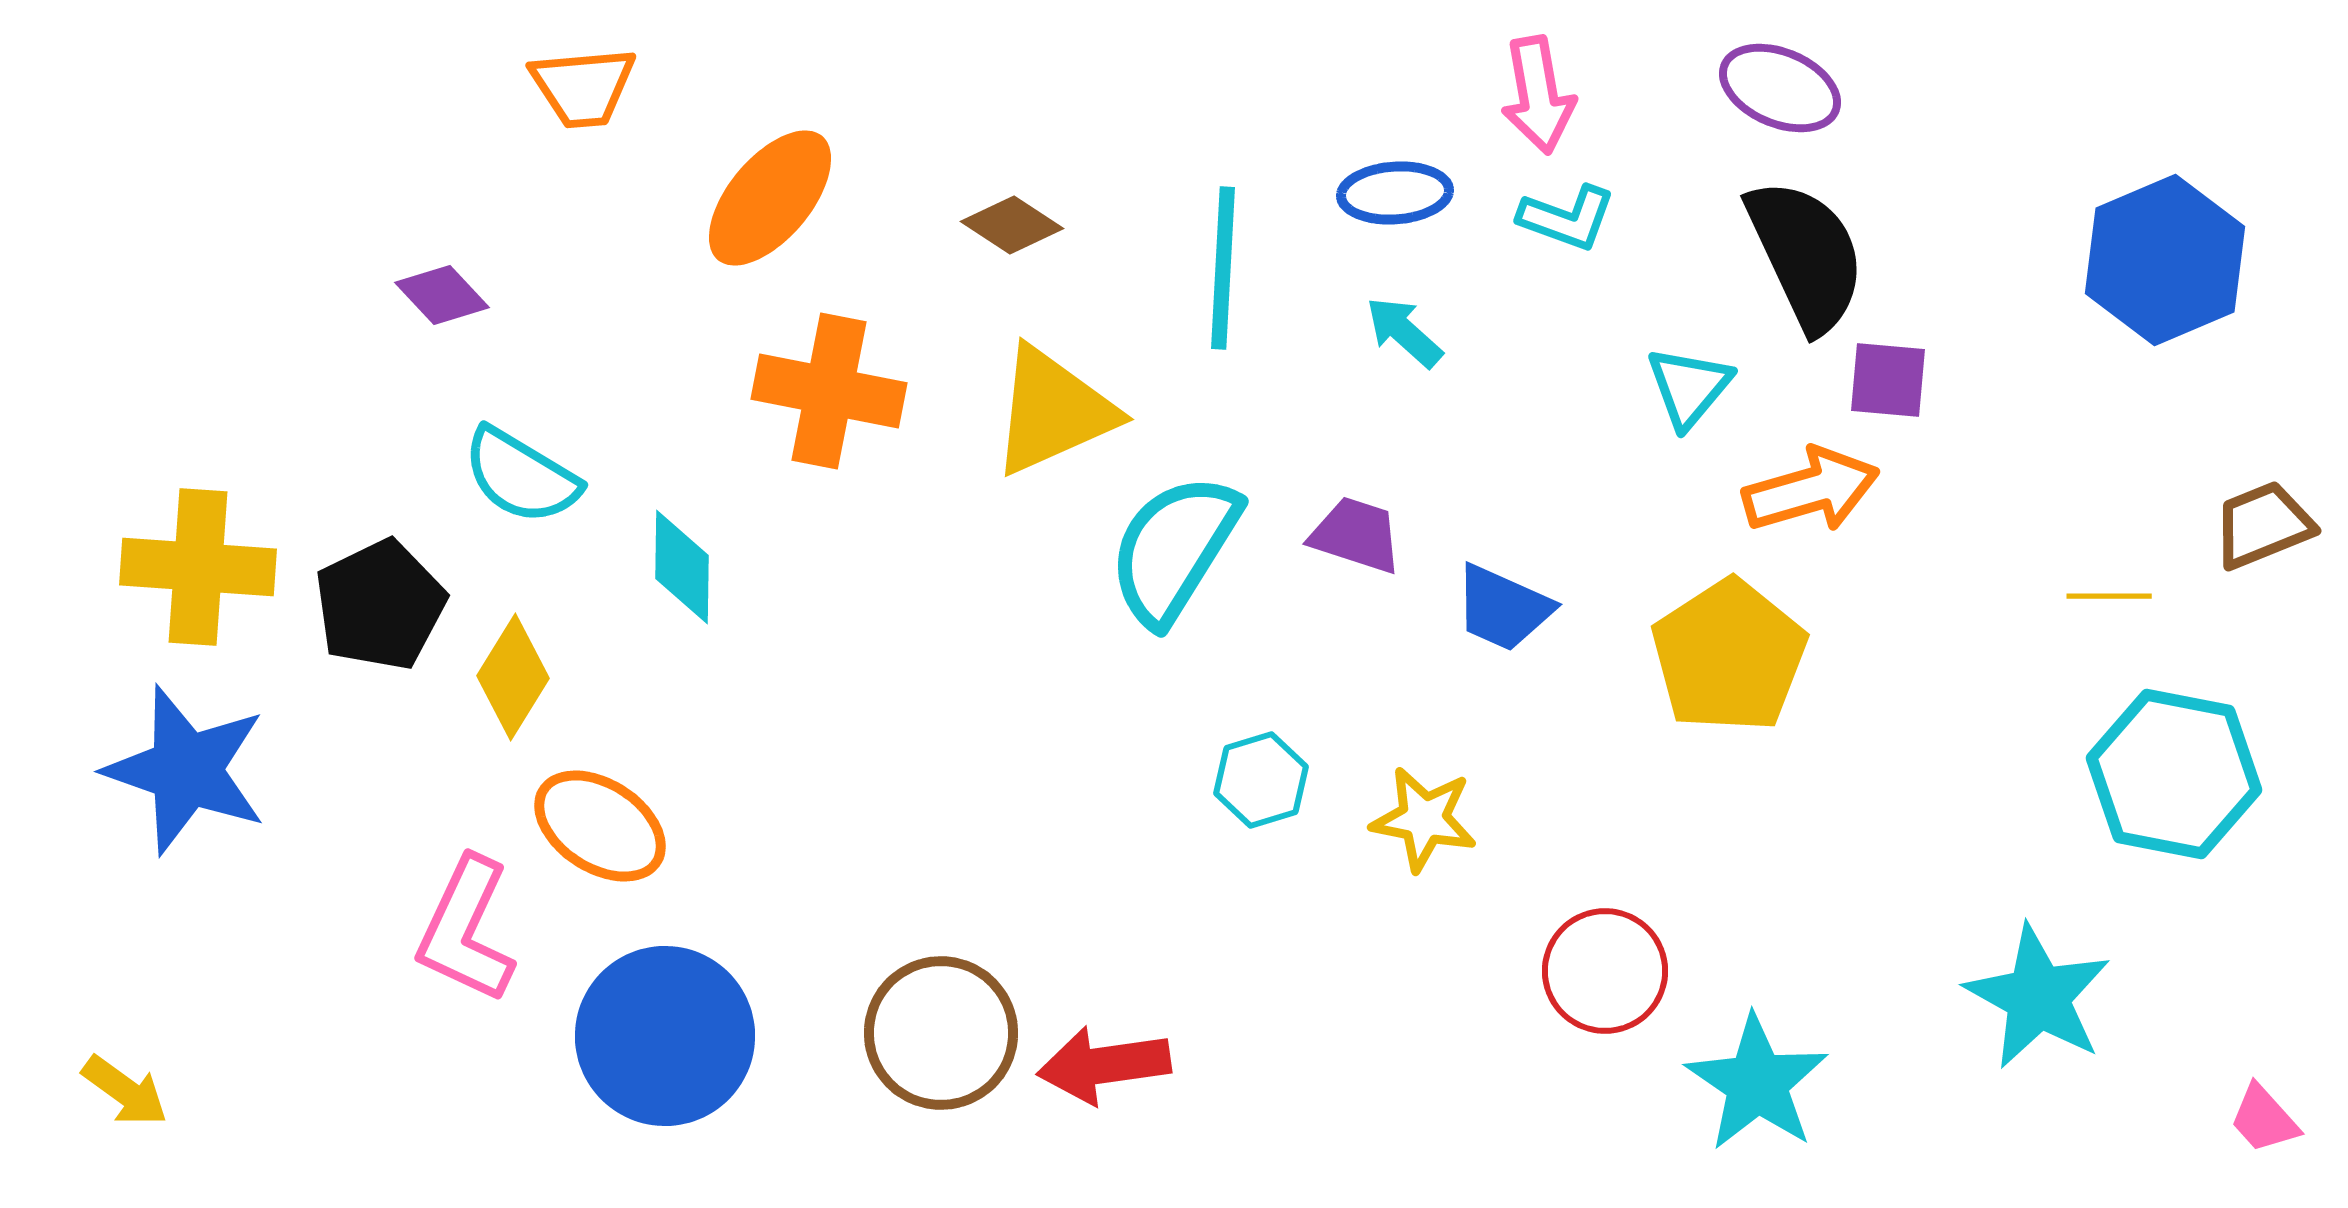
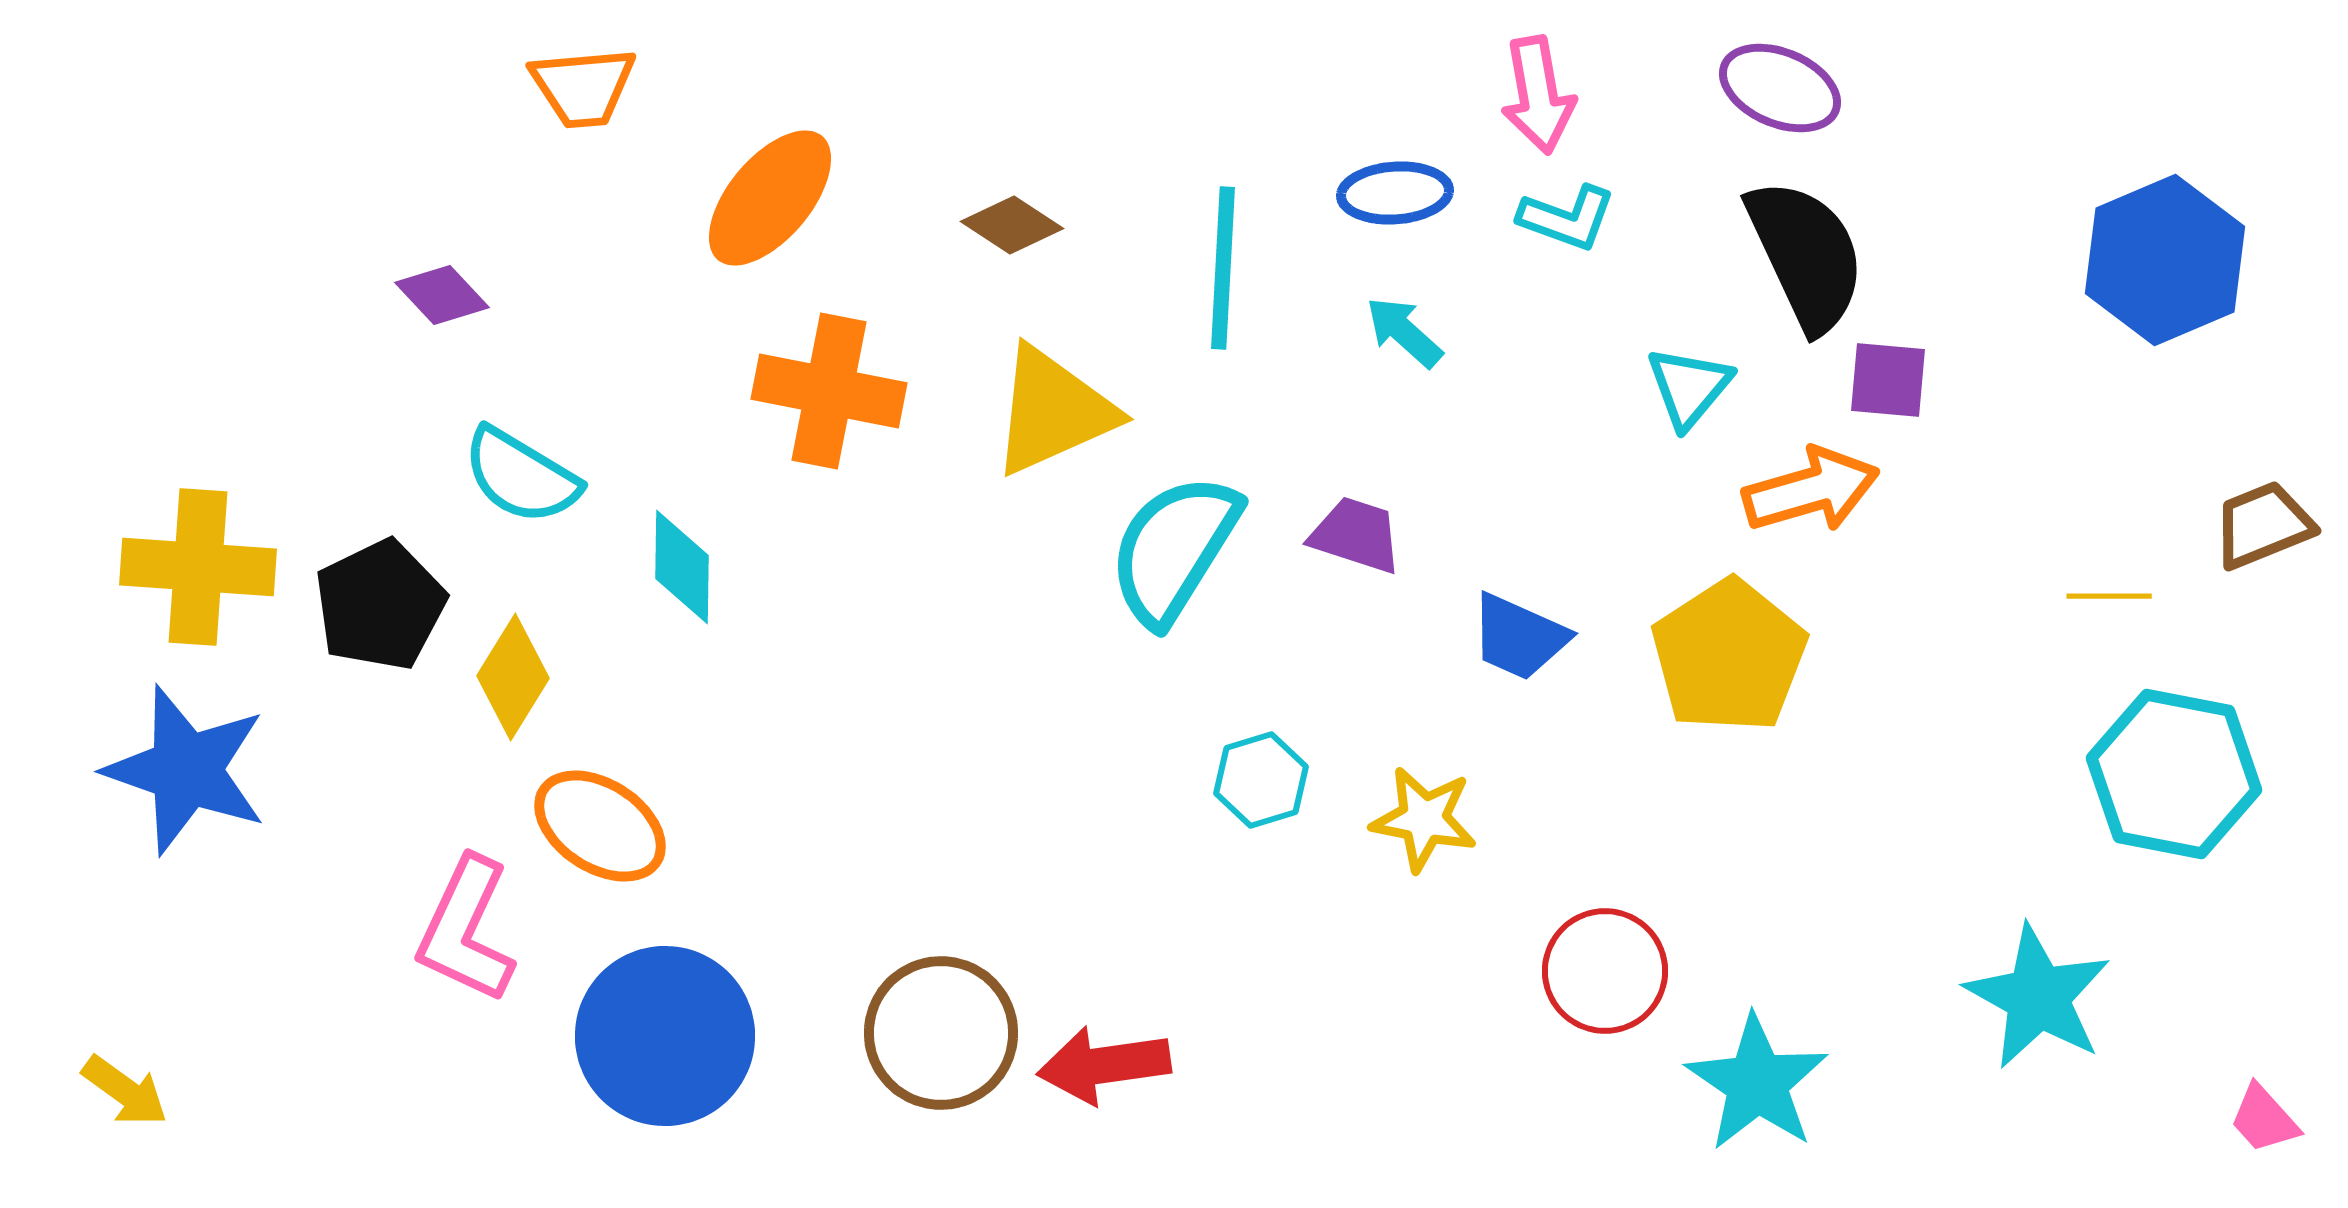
blue trapezoid at (1503, 608): moved 16 px right, 29 px down
